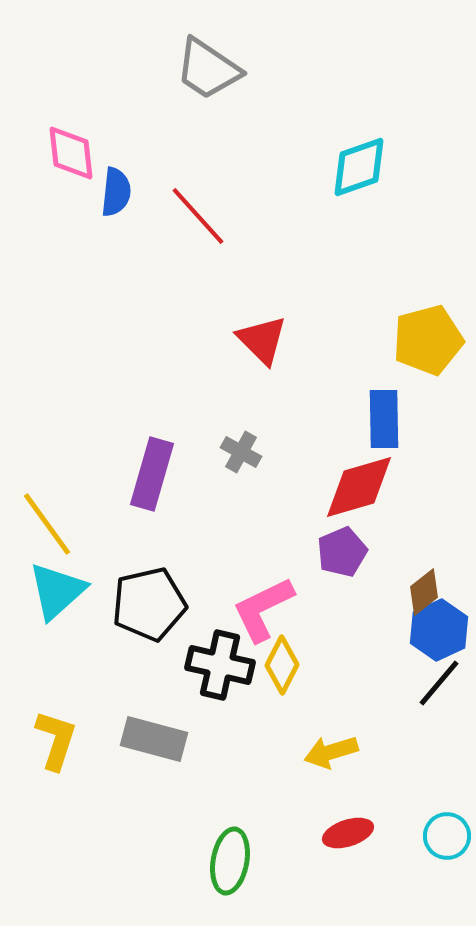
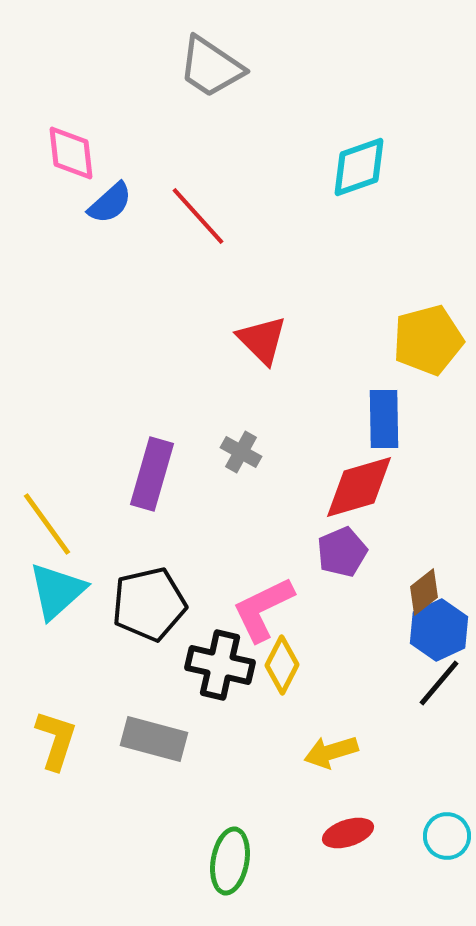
gray trapezoid: moved 3 px right, 2 px up
blue semicircle: moved 6 px left, 11 px down; rotated 42 degrees clockwise
